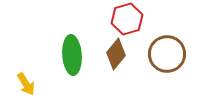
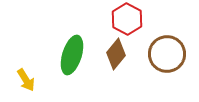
red hexagon: rotated 16 degrees counterclockwise
green ellipse: rotated 21 degrees clockwise
yellow arrow: moved 4 px up
